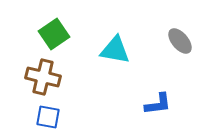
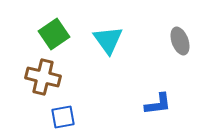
gray ellipse: rotated 20 degrees clockwise
cyan triangle: moved 7 px left, 10 px up; rotated 44 degrees clockwise
blue square: moved 15 px right; rotated 20 degrees counterclockwise
